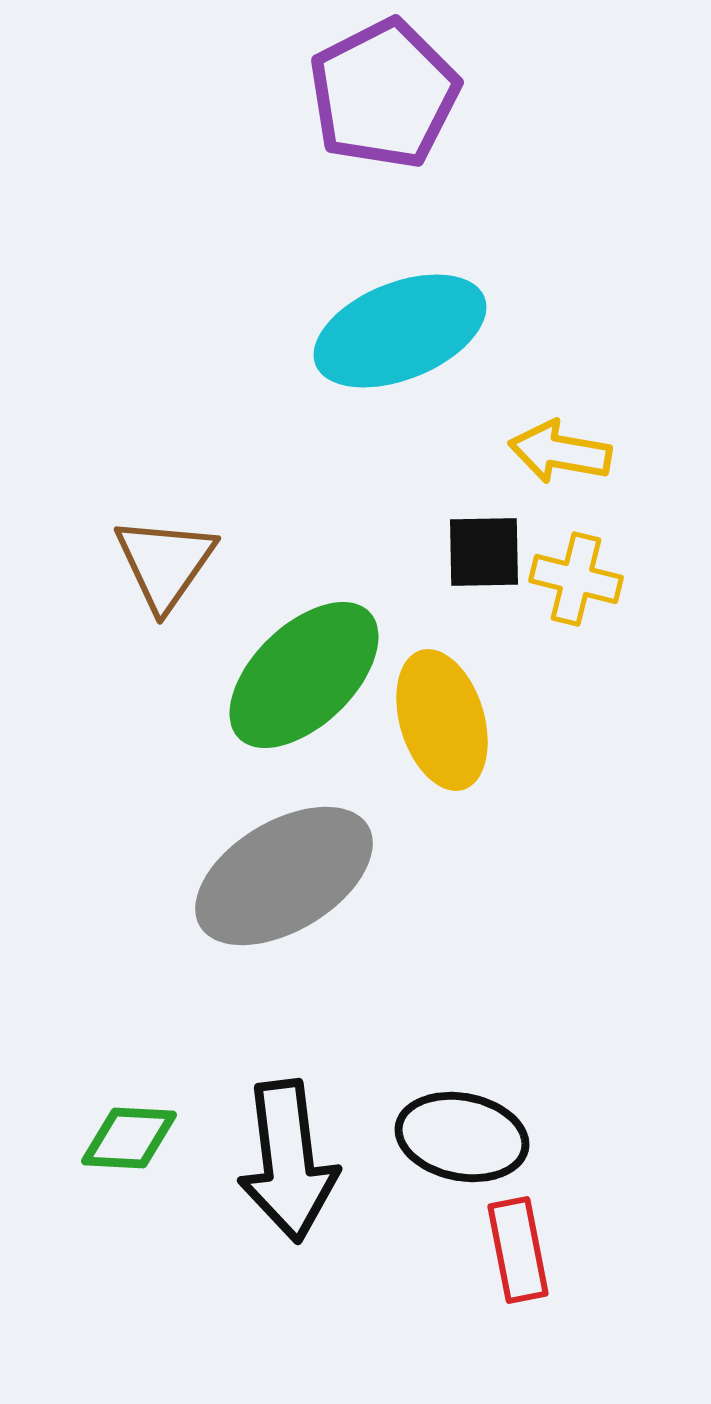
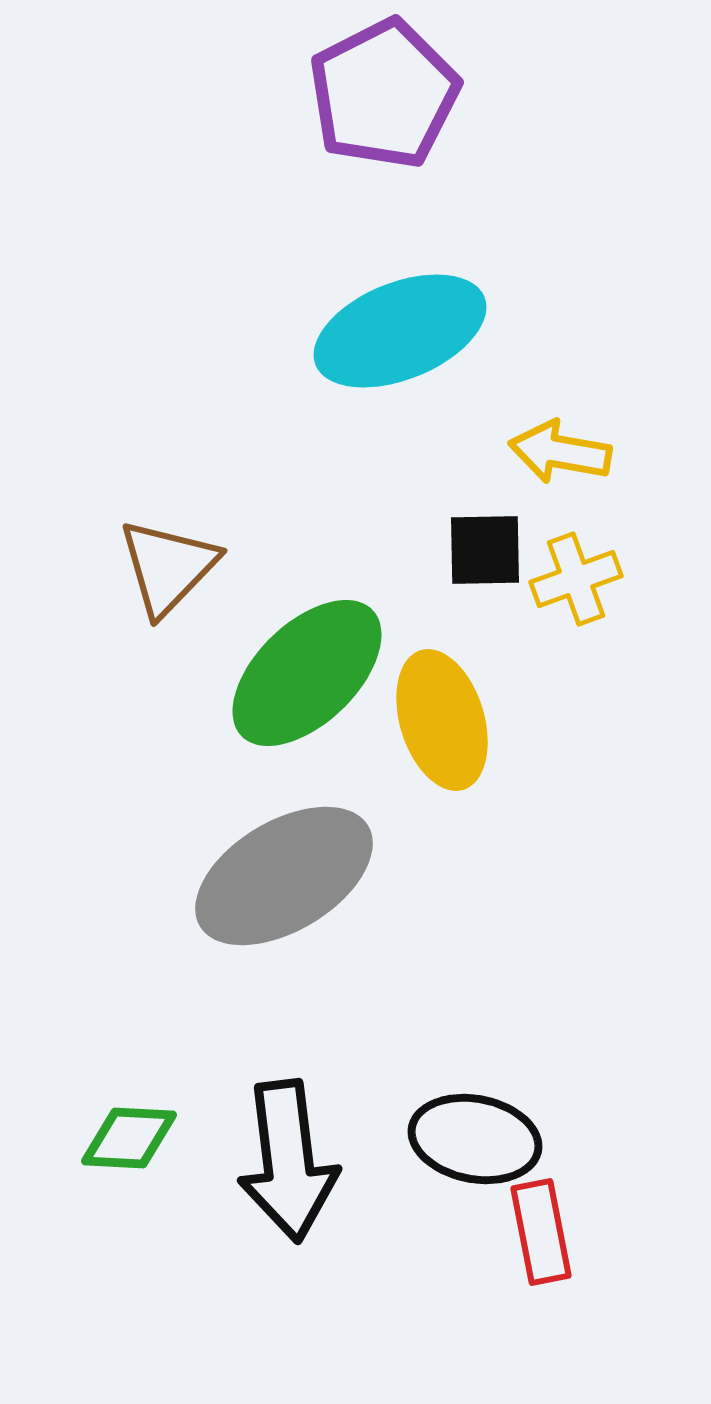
black square: moved 1 px right, 2 px up
brown triangle: moved 3 px right, 4 px down; rotated 9 degrees clockwise
yellow cross: rotated 34 degrees counterclockwise
green ellipse: moved 3 px right, 2 px up
black ellipse: moved 13 px right, 2 px down
red rectangle: moved 23 px right, 18 px up
